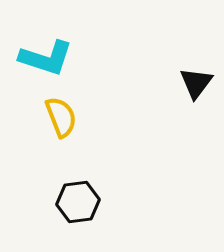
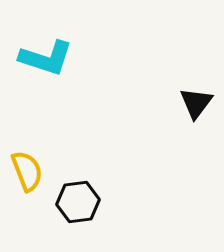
black triangle: moved 20 px down
yellow semicircle: moved 34 px left, 54 px down
